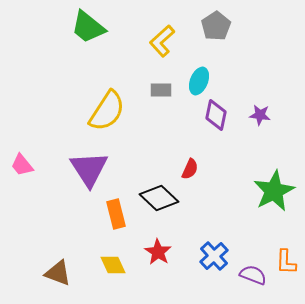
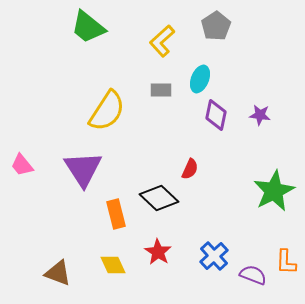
cyan ellipse: moved 1 px right, 2 px up
purple triangle: moved 6 px left
